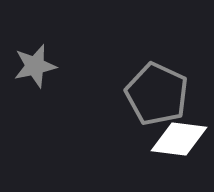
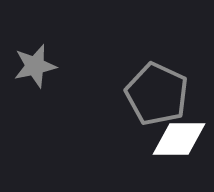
white diamond: rotated 8 degrees counterclockwise
